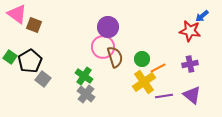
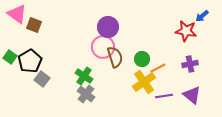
red star: moved 4 px left
gray square: moved 1 px left
